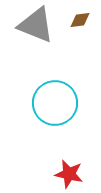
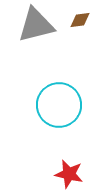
gray triangle: rotated 36 degrees counterclockwise
cyan circle: moved 4 px right, 2 px down
